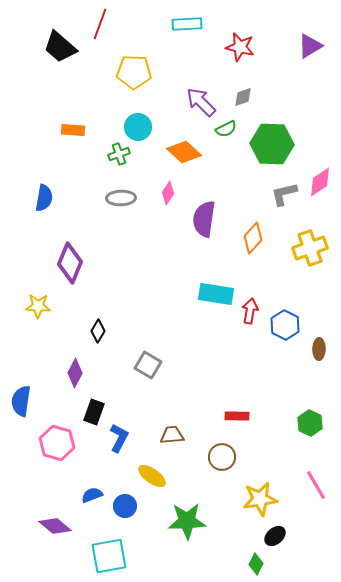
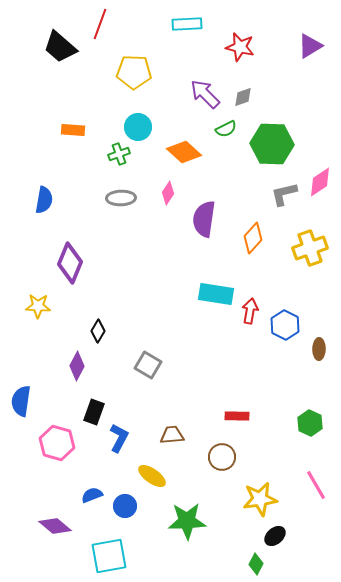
purple arrow at (201, 102): moved 4 px right, 8 px up
blue semicircle at (44, 198): moved 2 px down
purple diamond at (75, 373): moved 2 px right, 7 px up
